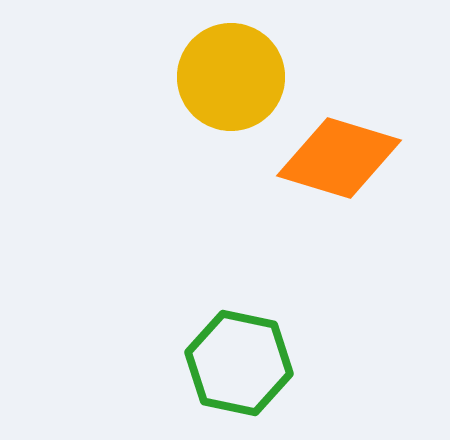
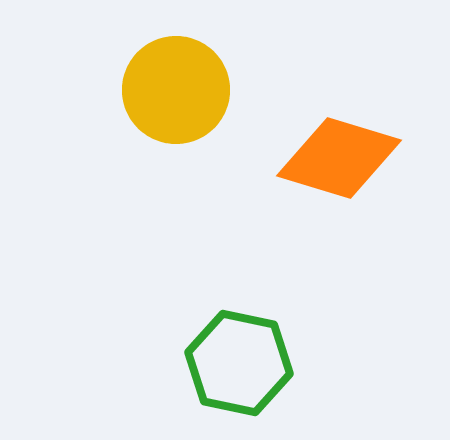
yellow circle: moved 55 px left, 13 px down
